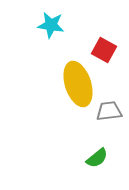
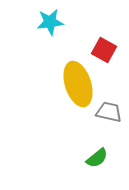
cyan star: moved 1 px left, 3 px up; rotated 16 degrees counterclockwise
gray trapezoid: moved 1 px down; rotated 20 degrees clockwise
